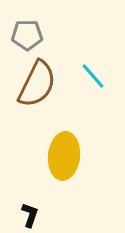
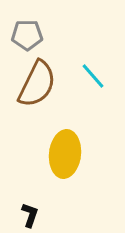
yellow ellipse: moved 1 px right, 2 px up
